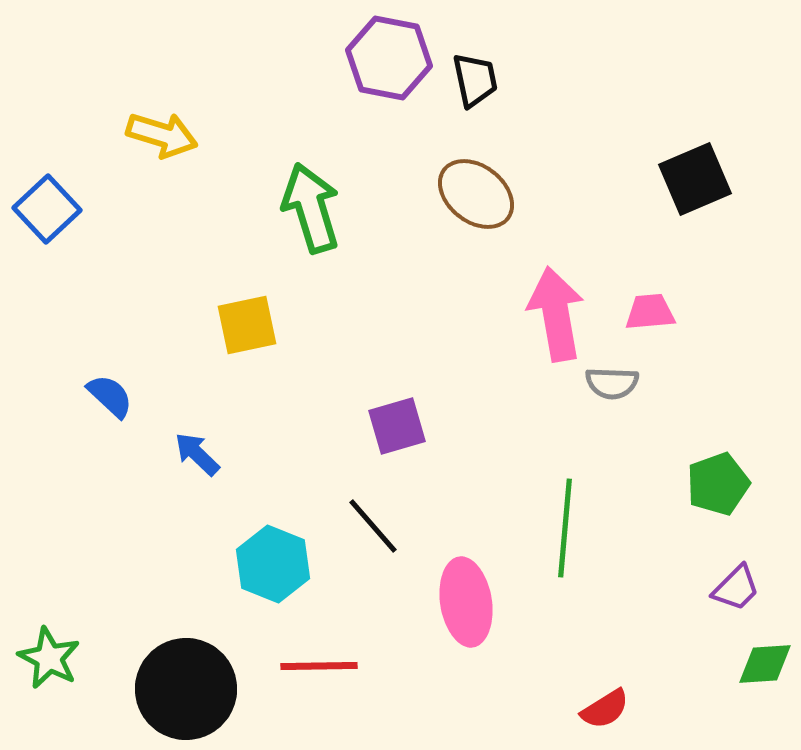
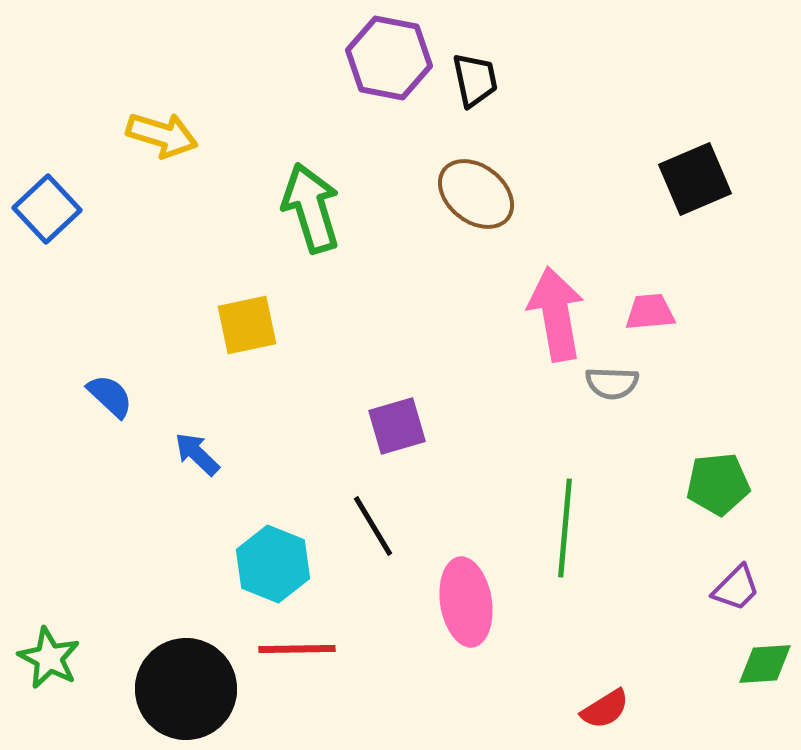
green pentagon: rotated 14 degrees clockwise
black line: rotated 10 degrees clockwise
red line: moved 22 px left, 17 px up
